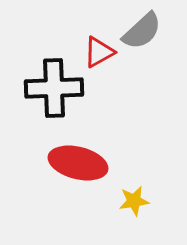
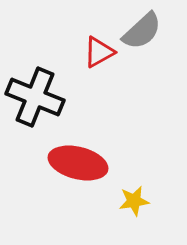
black cross: moved 19 px left, 9 px down; rotated 24 degrees clockwise
